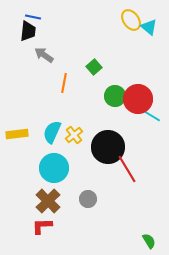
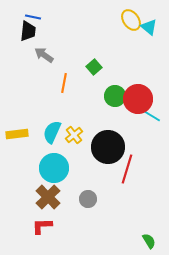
red line: rotated 48 degrees clockwise
brown cross: moved 4 px up
